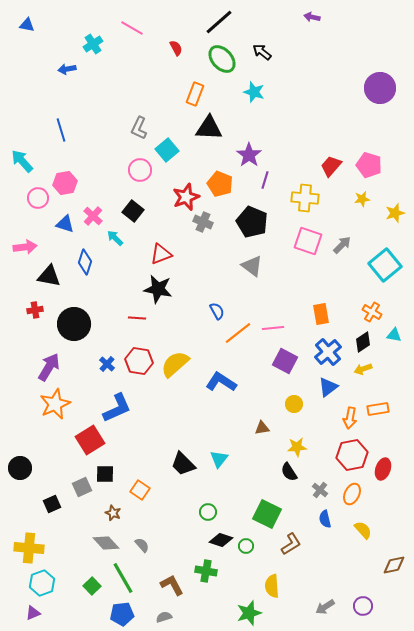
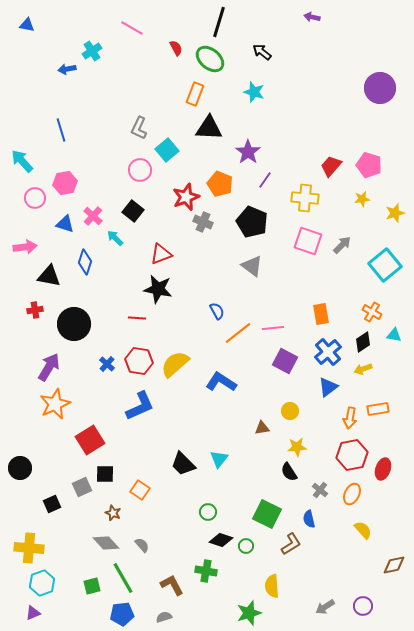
black line at (219, 22): rotated 32 degrees counterclockwise
cyan cross at (93, 44): moved 1 px left, 7 px down
green ellipse at (222, 59): moved 12 px left; rotated 8 degrees counterclockwise
purple star at (249, 155): moved 1 px left, 3 px up
purple line at (265, 180): rotated 18 degrees clockwise
pink circle at (38, 198): moved 3 px left
yellow circle at (294, 404): moved 4 px left, 7 px down
blue L-shape at (117, 408): moved 23 px right, 2 px up
blue semicircle at (325, 519): moved 16 px left
green square at (92, 586): rotated 30 degrees clockwise
